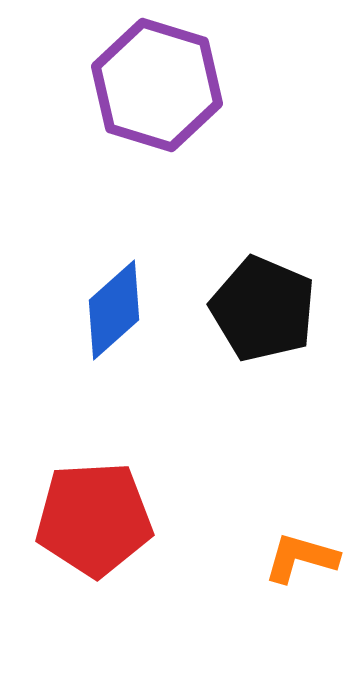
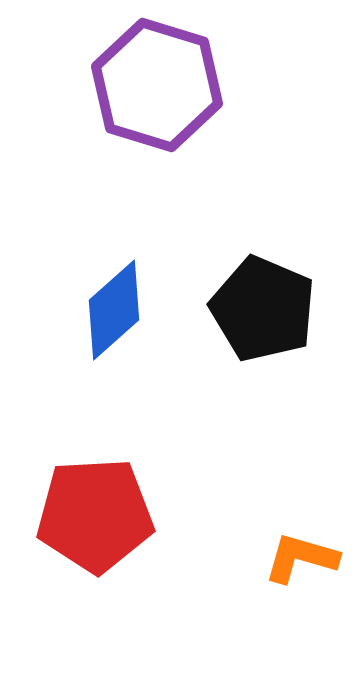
red pentagon: moved 1 px right, 4 px up
